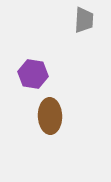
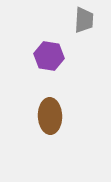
purple hexagon: moved 16 px right, 18 px up
